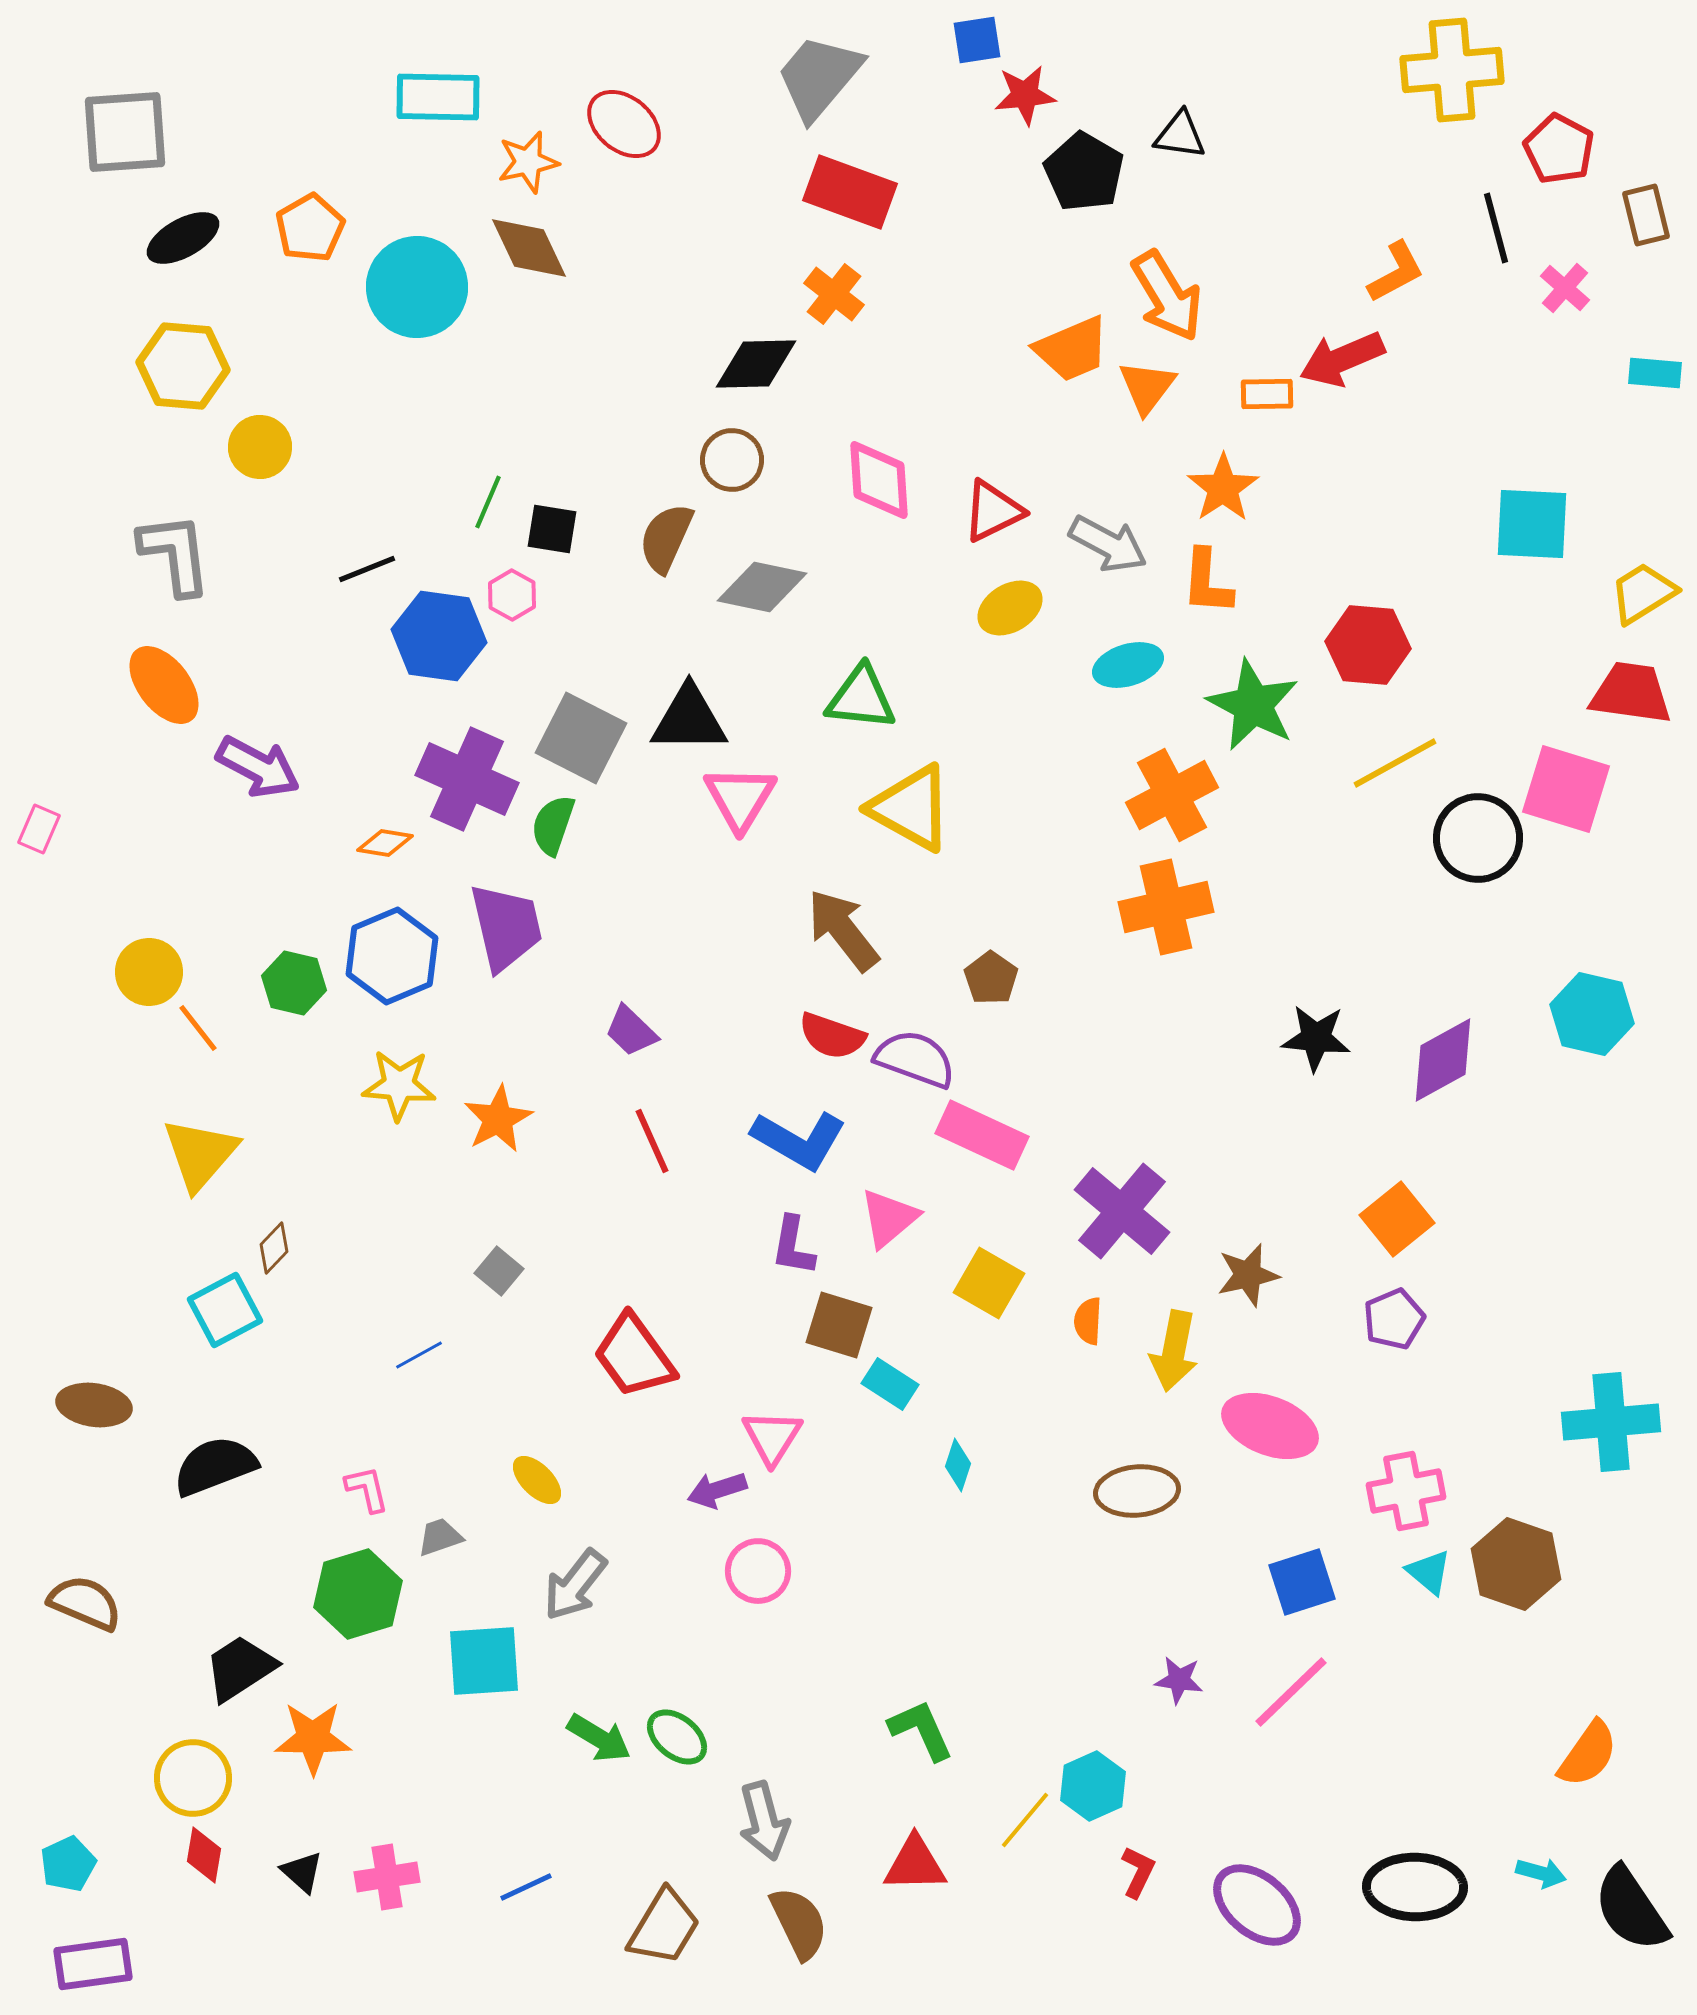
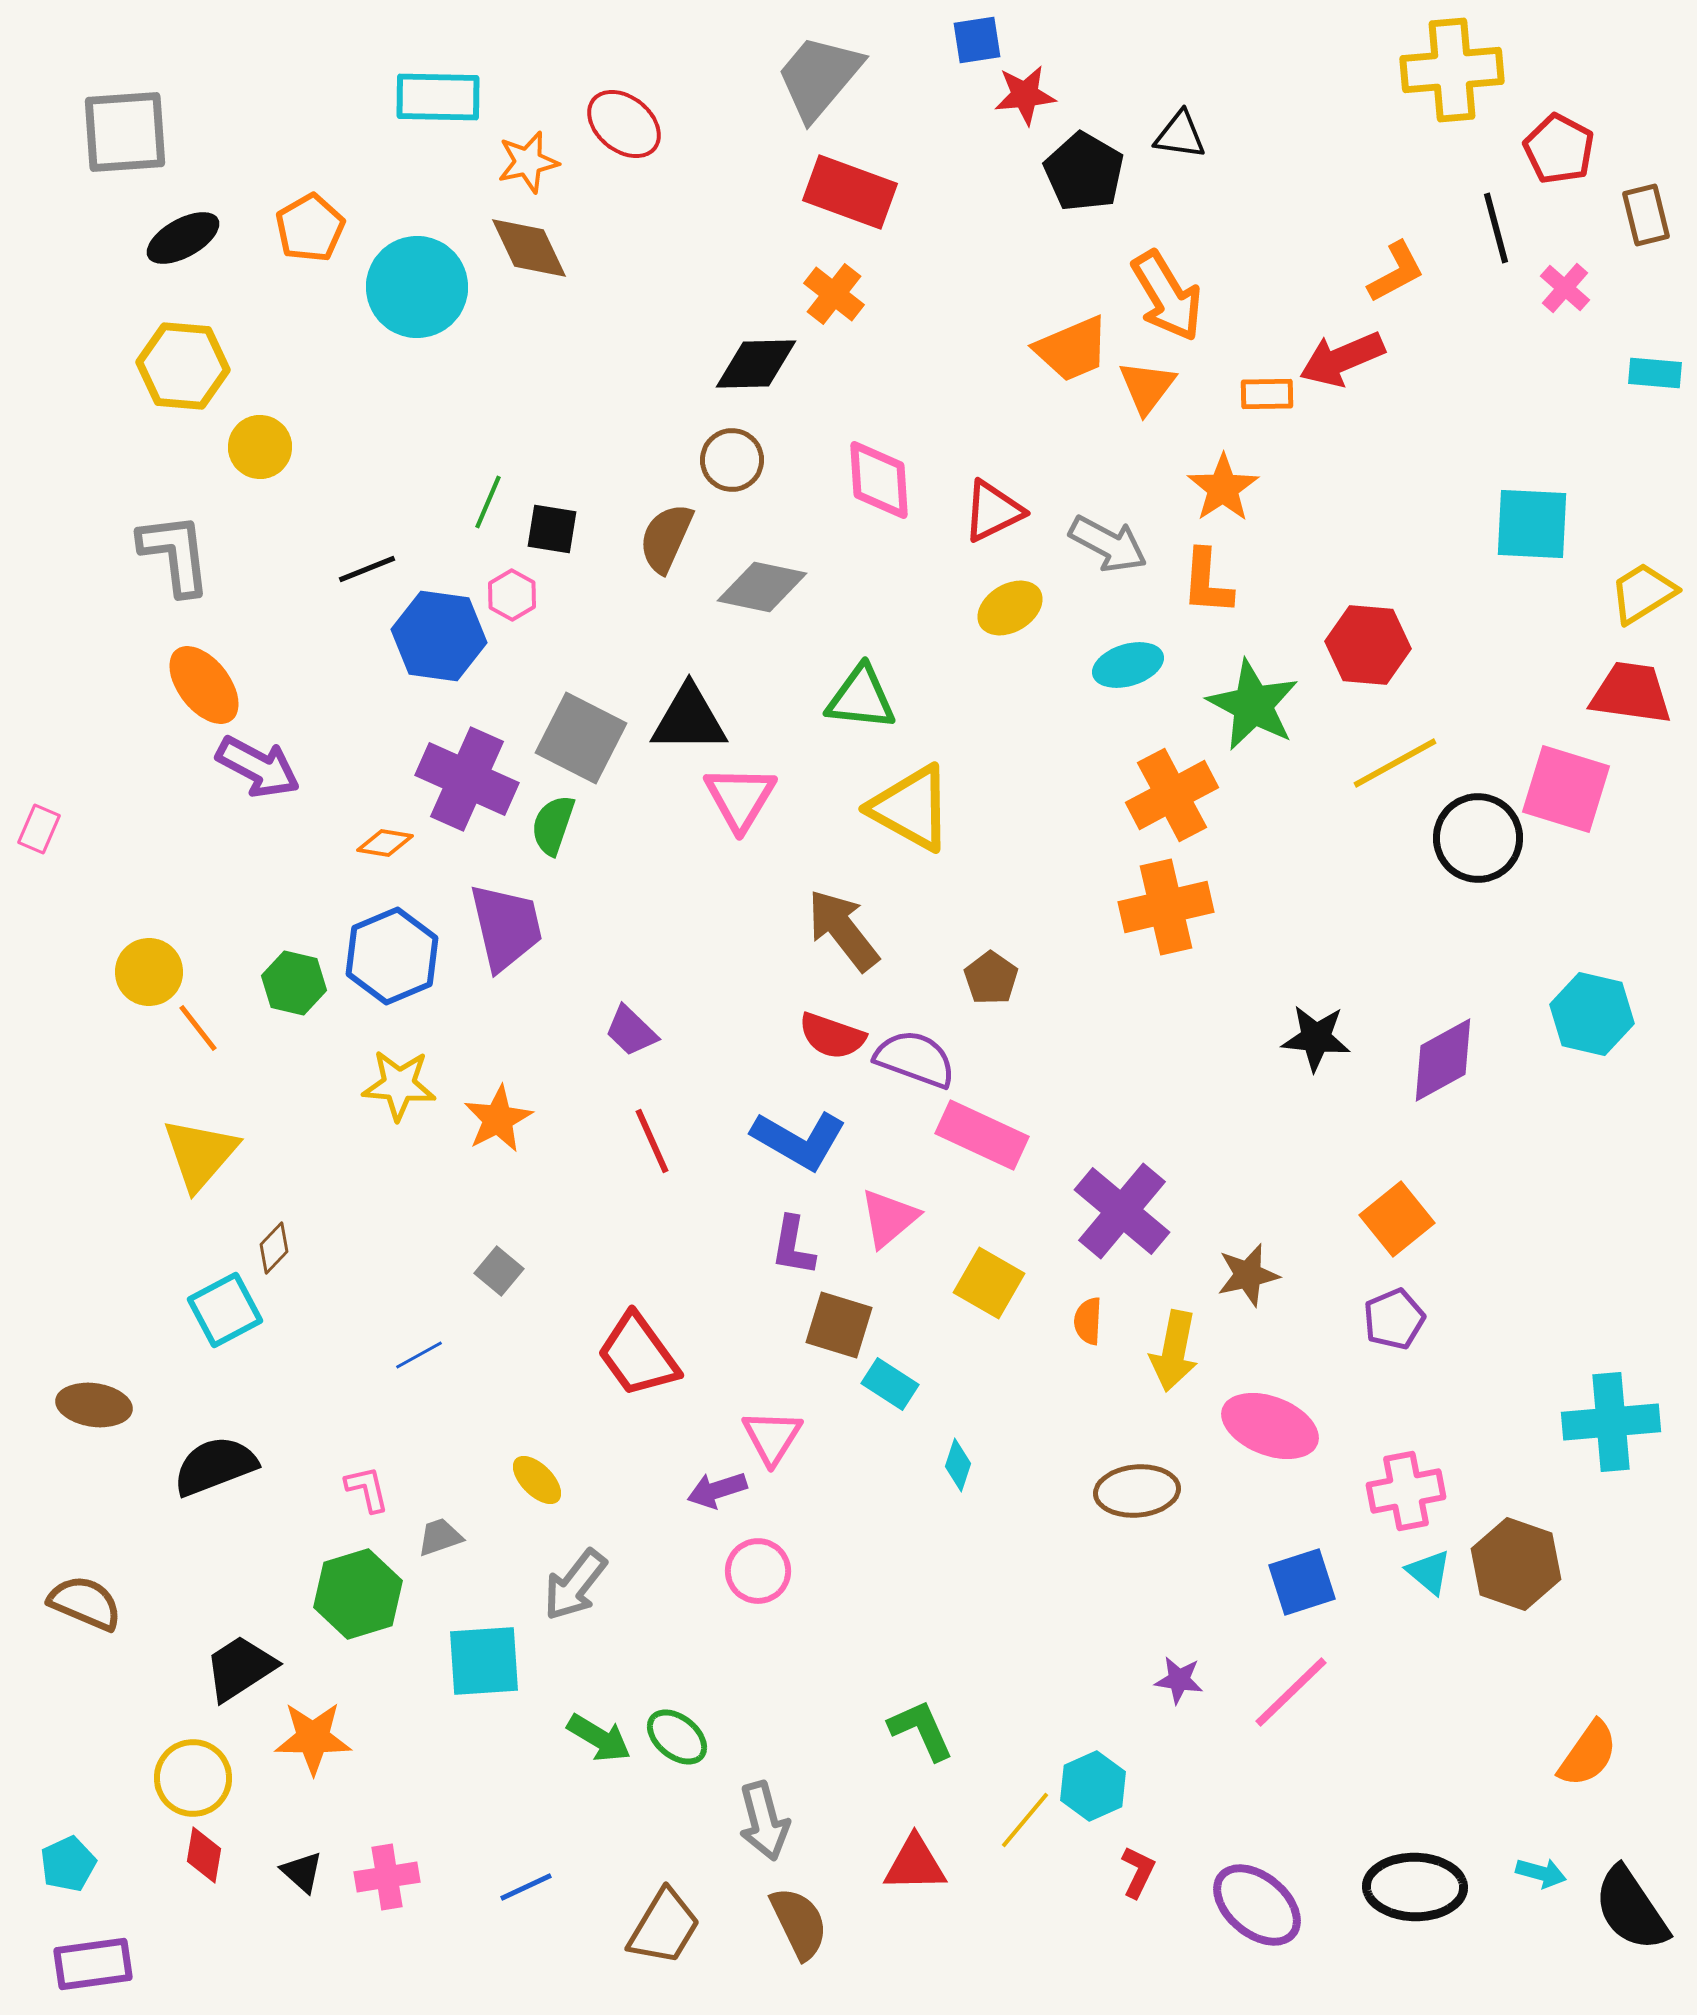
orange ellipse at (164, 685): moved 40 px right
red trapezoid at (634, 1356): moved 4 px right, 1 px up
